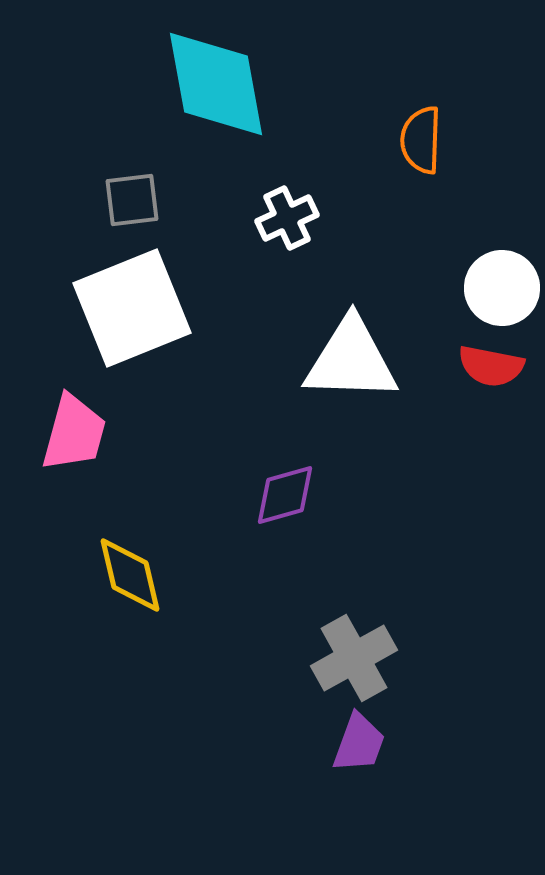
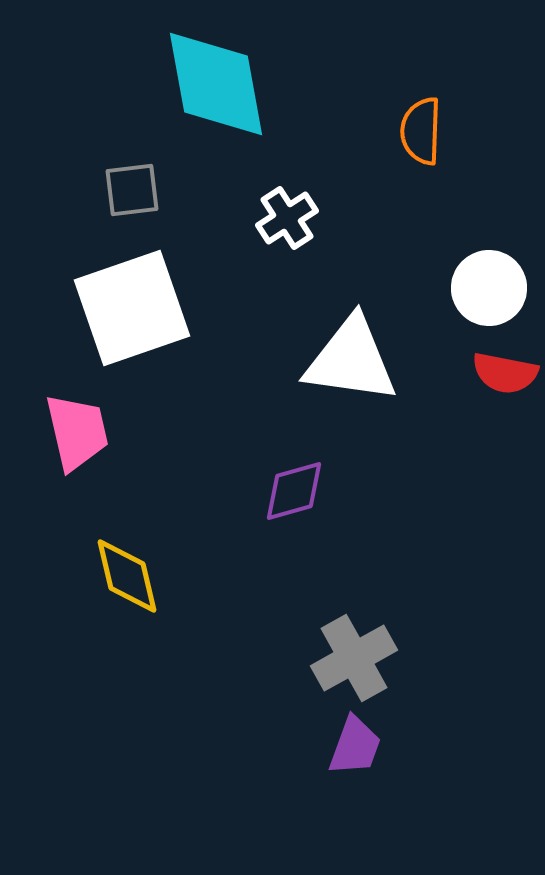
orange semicircle: moved 9 px up
gray square: moved 10 px up
white cross: rotated 8 degrees counterclockwise
white circle: moved 13 px left
white square: rotated 3 degrees clockwise
white triangle: rotated 6 degrees clockwise
red semicircle: moved 14 px right, 7 px down
pink trapezoid: moved 3 px right, 1 px up; rotated 28 degrees counterclockwise
purple diamond: moved 9 px right, 4 px up
yellow diamond: moved 3 px left, 1 px down
purple trapezoid: moved 4 px left, 3 px down
